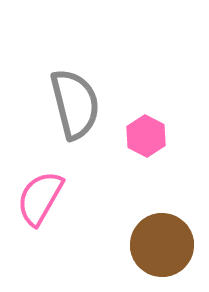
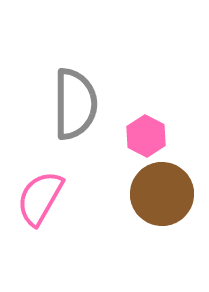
gray semicircle: rotated 14 degrees clockwise
brown circle: moved 51 px up
